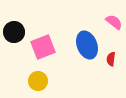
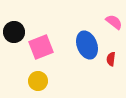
pink square: moved 2 px left
